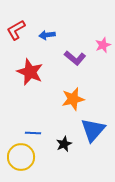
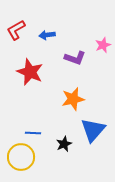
purple L-shape: rotated 20 degrees counterclockwise
